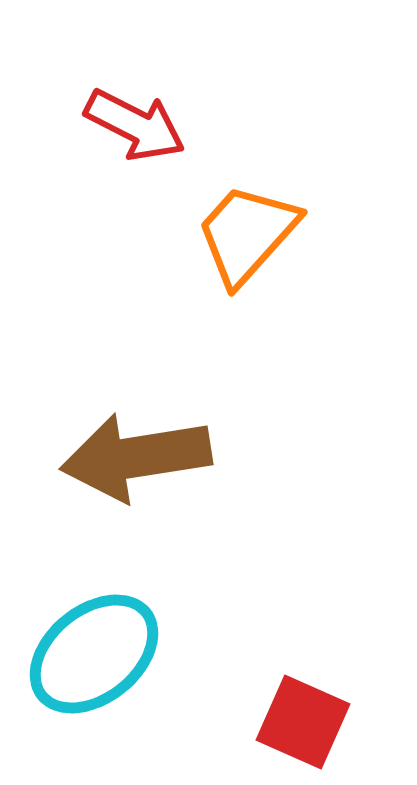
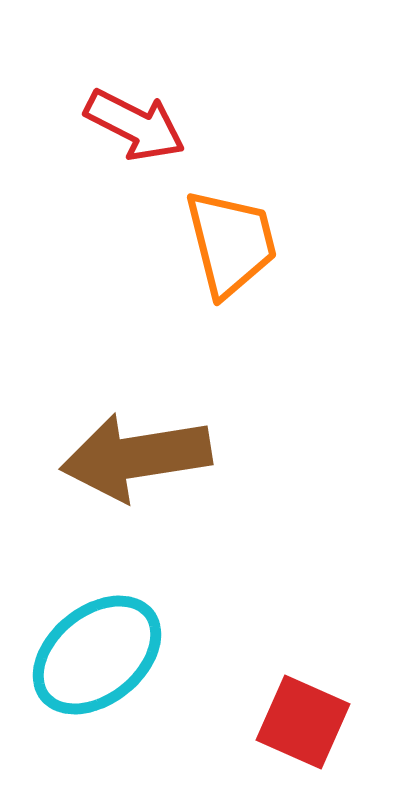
orange trapezoid: moved 16 px left, 9 px down; rotated 124 degrees clockwise
cyan ellipse: moved 3 px right, 1 px down
